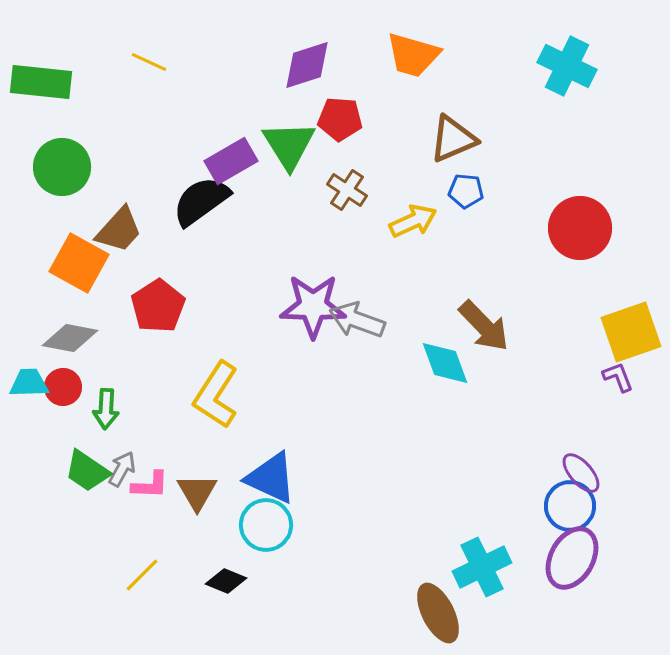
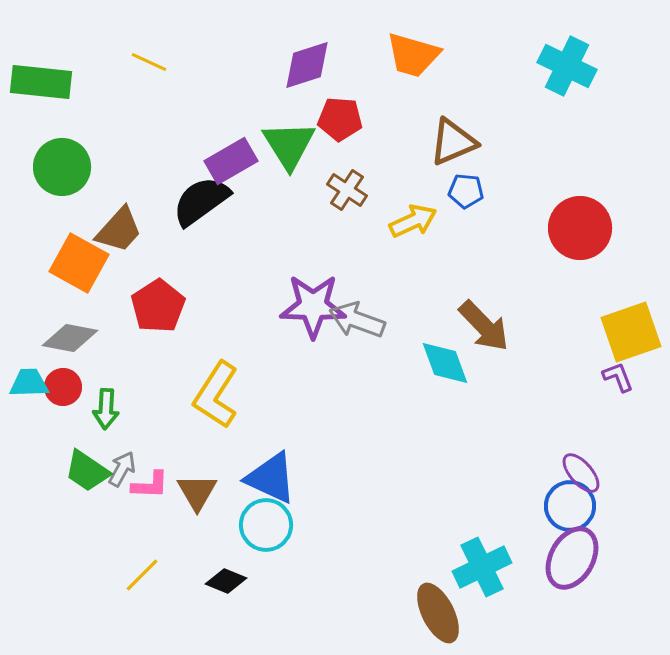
brown triangle at (453, 139): moved 3 px down
